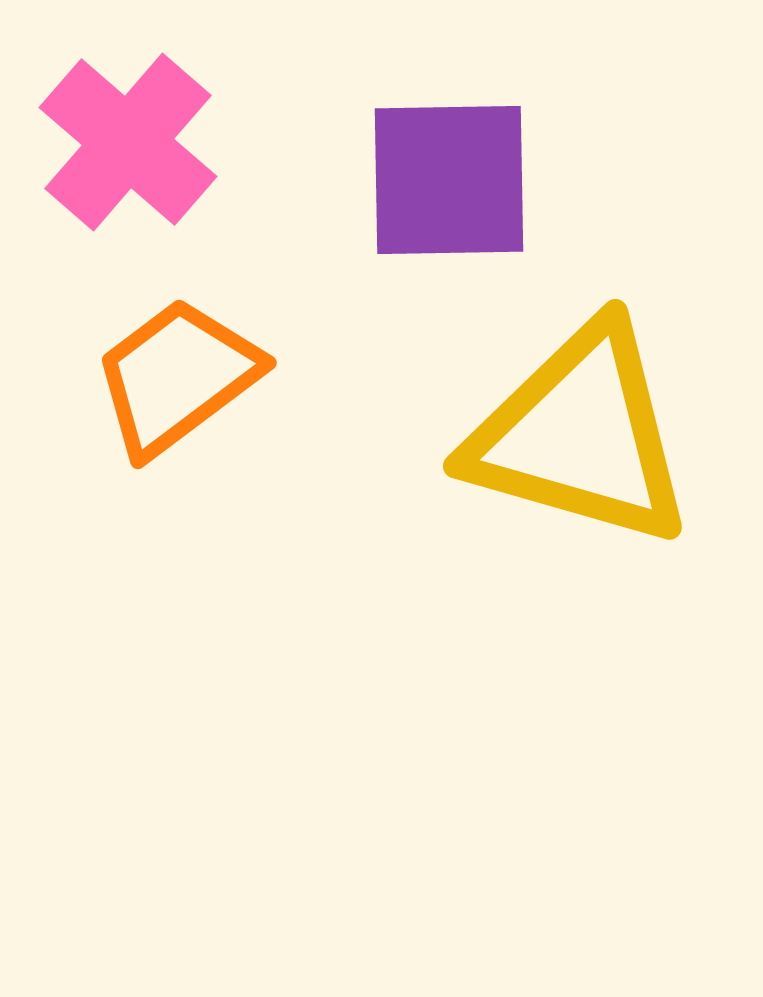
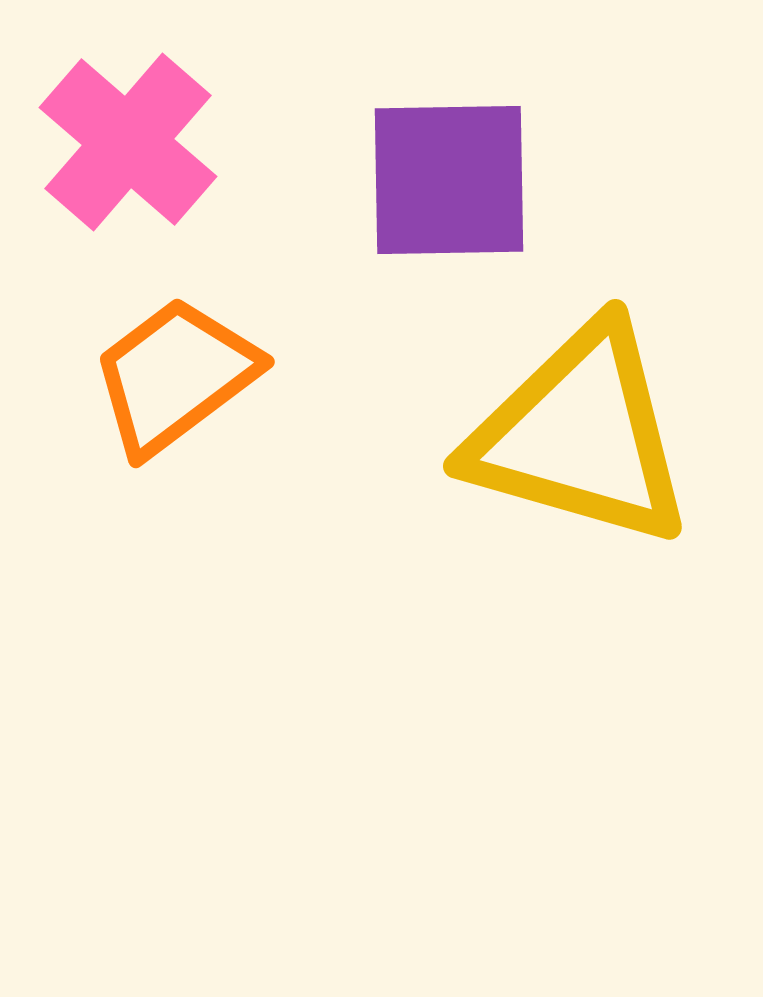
orange trapezoid: moved 2 px left, 1 px up
